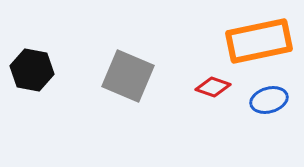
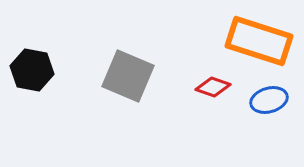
orange rectangle: rotated 30 degrees clockwise
